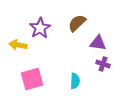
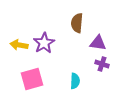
brown semicircle: rotated 42 degrees counterclockwise
purple star: moved 4 px right, 15 px down
yellow arrow: moved 1 px right
purple cross: moved 1 px left
